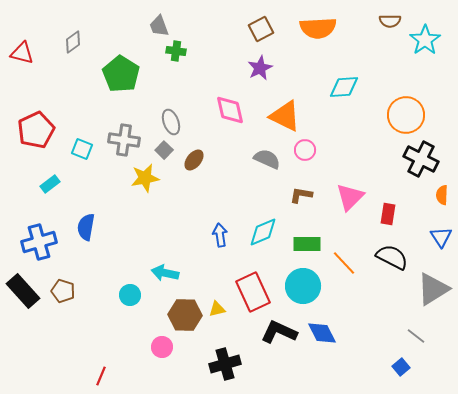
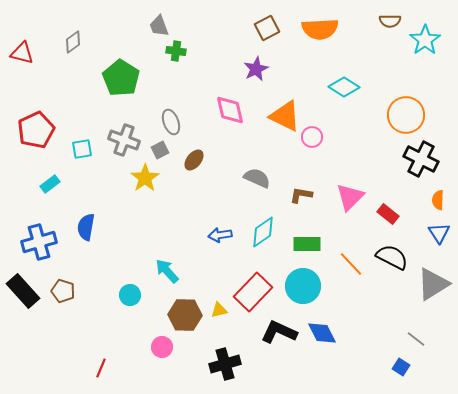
orange semicircle at (318, 28): moved 2 px right, 1 px down
brown square at (261, 29): moved 6 px right, 1 px up
purple star at (260, 68): moved 4 px left, 1 px down
green pentagon at (121, 74): moved 4 px down
cyan diamond at (344, 87): rotated 36 degrees clockwise
gray cross at (124, 140): rotated 12 degrees clockwise
cyan square at (82, 149): rotated 30 degrees counterclockwise
gray square at (164, 150): moved 4 px left; rotated 18 degrees clockwise
pink circle at (305, 150): moved 7 px right, 13 px up
gray semicircle at (267, 159): moved 10 px left, 19 px down
yellow star at (145, 178): rotated 24 degrees counterclockwise
orange semicircle at (442, 195): moved 4 px left, 5 px down
red rectangle at (388, 214): rotated 60 degrees counterclockwise
cyan diamond at (263, 232): rotated 12 degrees counterclockwise
blue arrow at (220, 235): rotated 90 degrees counterclockwise
blue triangle at (441, 237): moved 2 px left, 4 px up
orange line at (344, 263): moved 7 px right, 1 px down
cyan arrow at (165, 273): moved 2 px right, 2 px up; rotated 36 degrees clockwise
gray triangle at (433, 289): moved 5 px up
red rectangle at (253, 292): rotated 69 degrees clockwise
yellow triangle at (217, 309): moved 2 px right, 1 px down
gray line at (416, 336): moved 3 px down
blue square at (401, 367): rotated 18 degrees counterclockwise
red line at (101, 376): moved 8 px up
